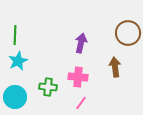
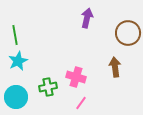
green line: rotated 12 degrees counterclockwise
purple arrow: moved 6 px right, 25 px up
pink cross: moved 2 px left; rotated 12 degrees clockwise
green cross: rotated 18 degrees counterclockwise
cyan circle: moved 1 px right
